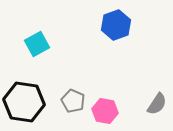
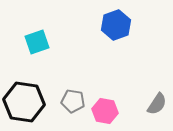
cyan square: moved 2 px up; rotated 10 degrees clockwise
gray pentagon: rotated 15 degrees counterclockwise
